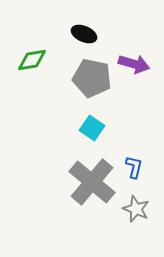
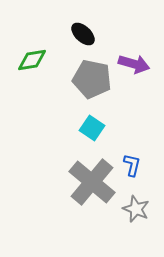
black ellipse: moved 1 px left; rotated 20 degrees clockwise
gray pentagon: moved 1 px down
blue L-shape: moved 2 px left, 2 px up
